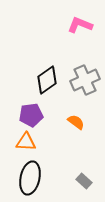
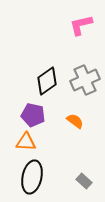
pink L-shape: moved 1 px right; rotated 35 degrees counterclockwise
black diamond: moved 1 px down
purple pentagon: moved 2 px right; rotated 20 degrees clockwise
orange semicircle: moved 1 px left, 1 px up
black ellipse: moved 2 px right, 1 px up
